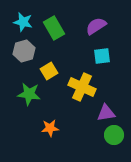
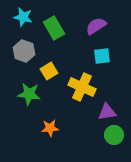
cyan star: moved 5 px up
gray hexagon: rotated 25 degrees counterclockwise
purple triangle: moved 1 px right, 1 px up
